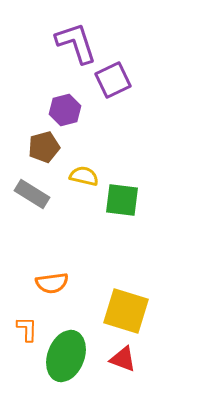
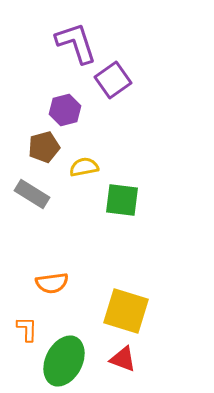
purple square: rotated 9 degrees counterclockwise
yellow semicircle: moved 9 px up; rotated 24 degrees counterclockwise
green ellipse: moved 2 px left, 5 px down; rotated 6 degrees clockwise
